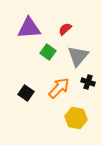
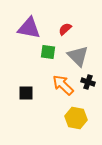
purple triangle: rotated 15 degrees clockwise
green square: rotated 28 degrees counterclockwise
gray triangle: rotated 25 degrees counterclockwise
orange arrow: moved 4 px right, 3 px up; rotated 90 degrees counterclockwise
black square: rotated 35 degrees counterclockwise
